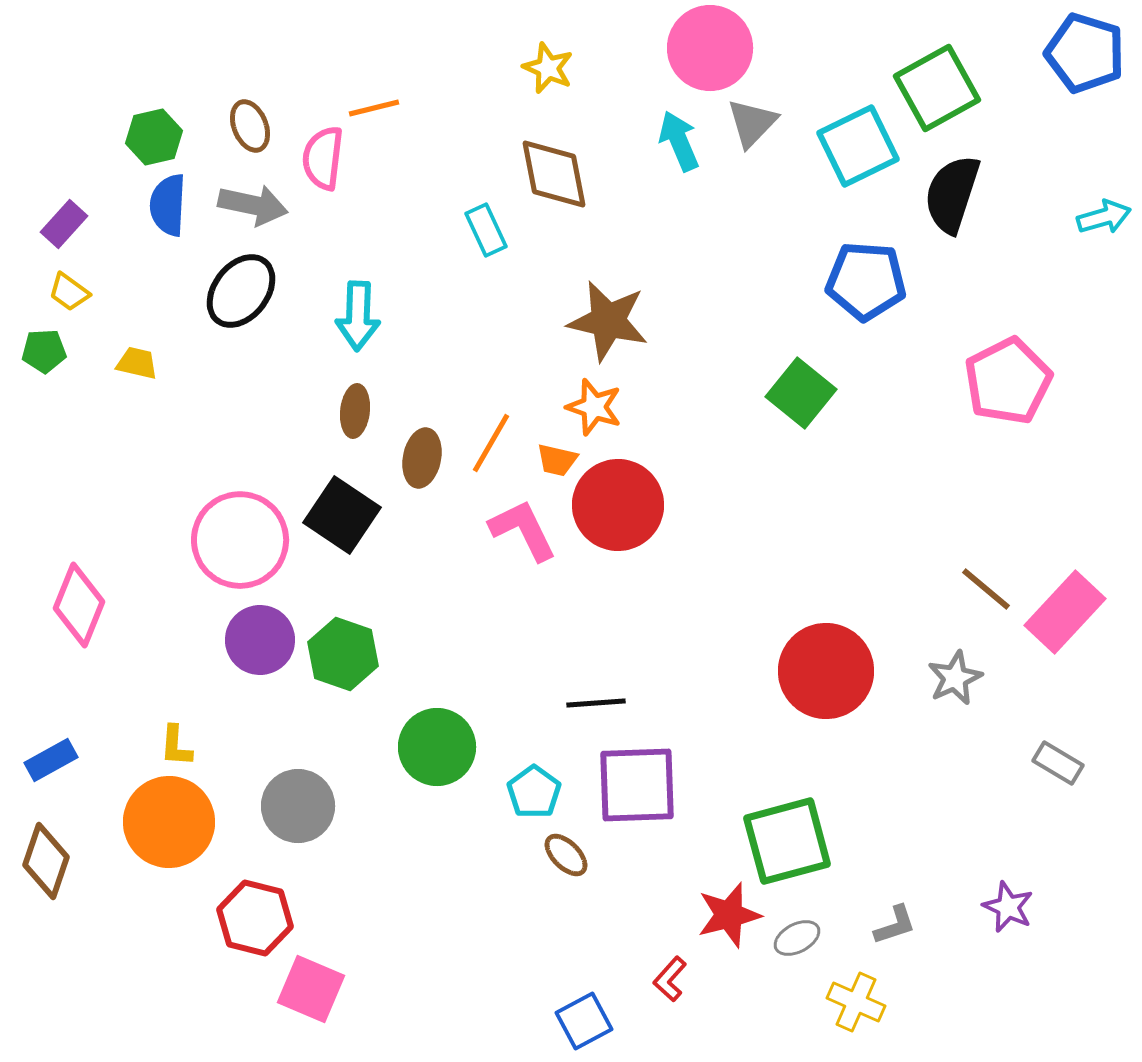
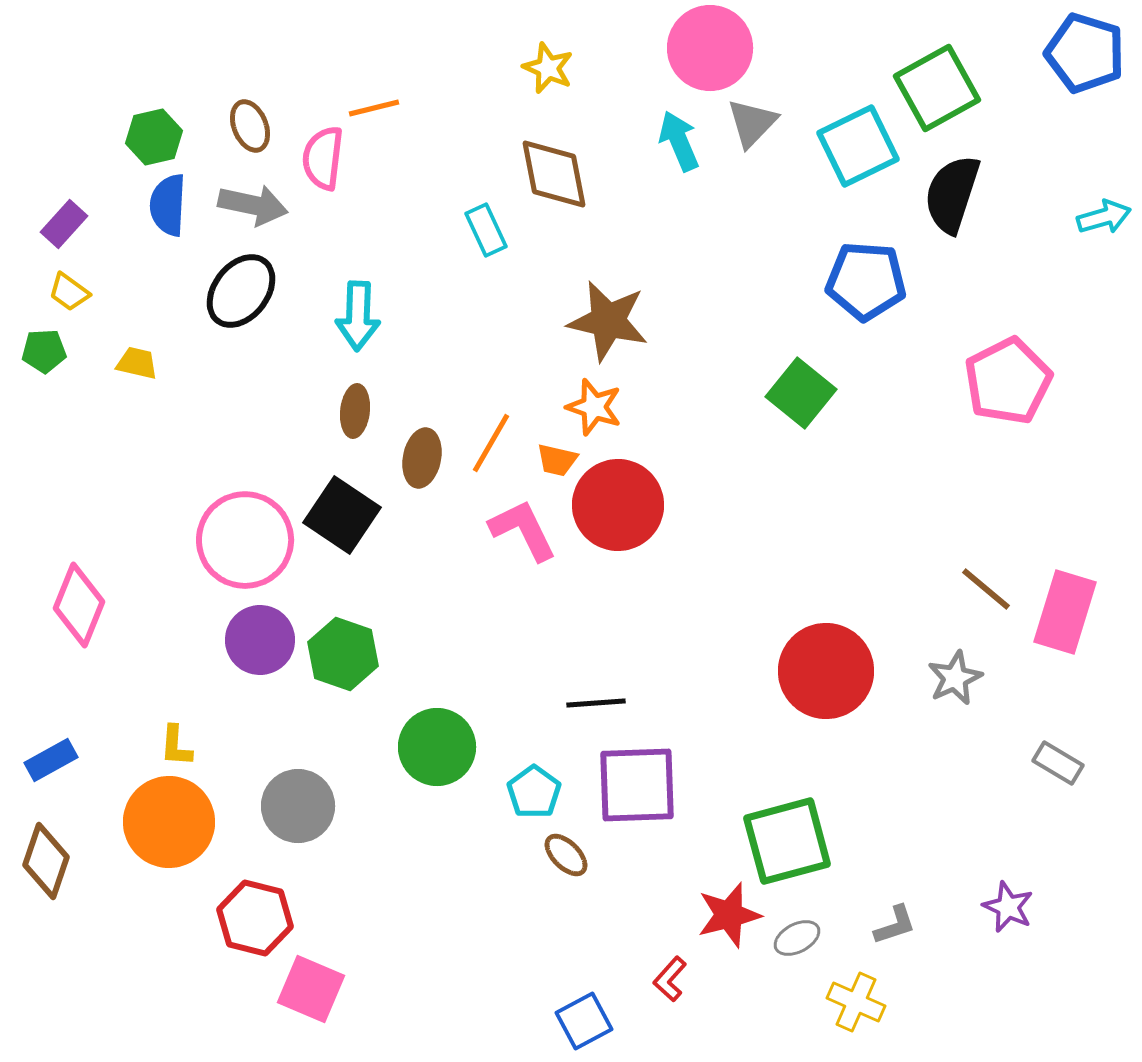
pink circle at (240, 540): moved 5 px right
pink rectangle at (1065, 612): rotated 26 degrees counterclockwise
